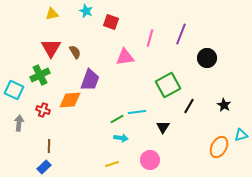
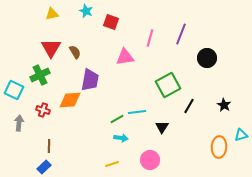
purple trapezoid: rotated 10 degrees counterclockwise
black triangle: moved 1 px left
orange ellipse: rotated 25 degrees counterclockwise
